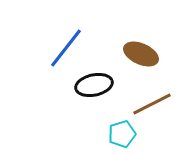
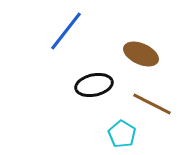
blue line: moved 17 px up
brown line: rotated 54 degrees clockwise
cyan pentagon: rotated 24 degrees counterclockwise
